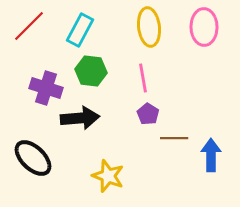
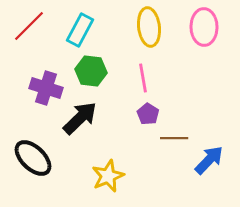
black arrow: rotated 39 degrees counterclockwise
blue arrow: moved 2 px left, 5 px down; rotated 44 degrees clockwise
yellow star: rotated 28 degrees clockwise
